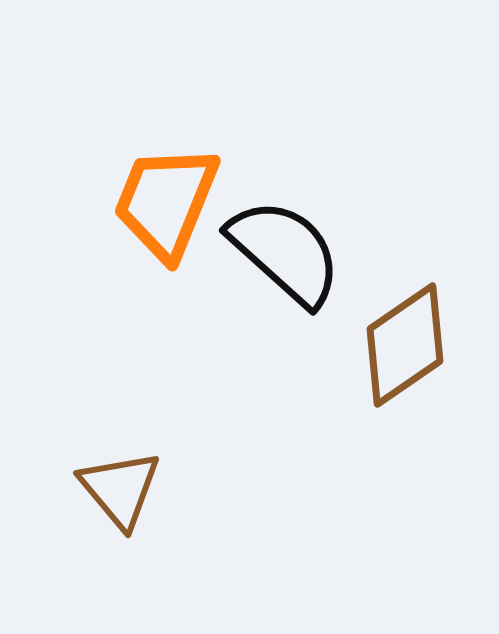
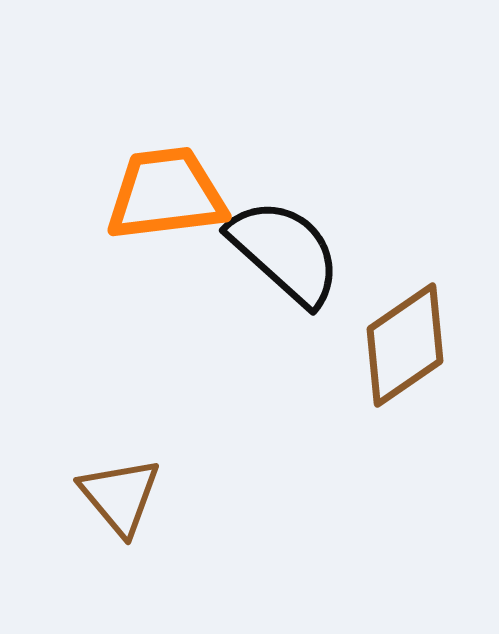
orange trapezoid: moved 8 px up; rotated 61 degrees clockwise
brown triangle: moved 7 px down
